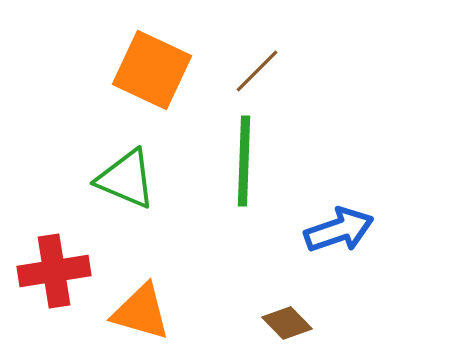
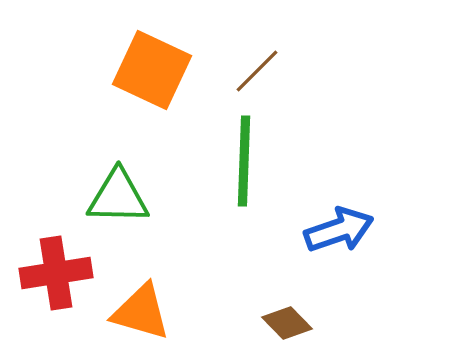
green triangle: moved 8 px left, 18 px down; rotated 22 degrees counterclockwise
red cross: moved 2 px right, 2 px down
